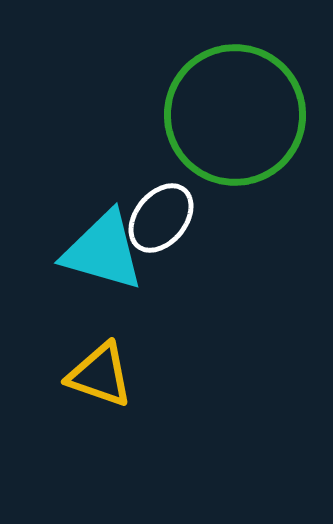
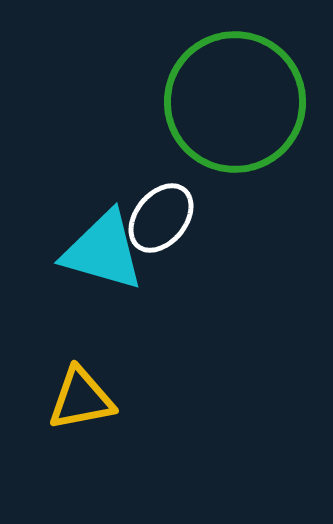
green circle: moved 13 px up
yellow triangle: moved 19 px left, 24 px down; rotated 30 degrees counterclockwise
